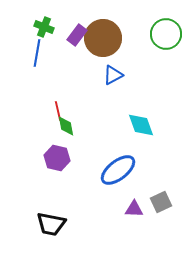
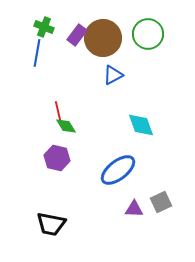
green circle: moved 18 px left
green diamond: rotated 20 degrees counterclockwise
